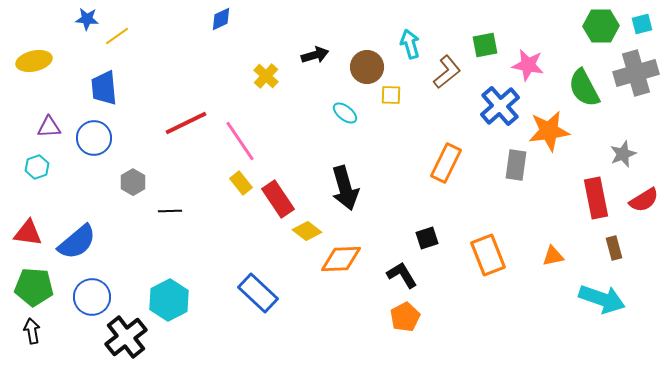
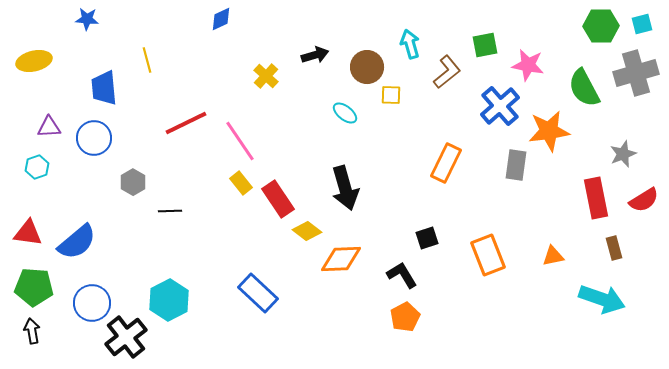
yellow line at (117, 36): moved 30 px right, 24 px down; rotated 70 degrees counterclockwise
blue circle at (92, 297): moved 6 px down
